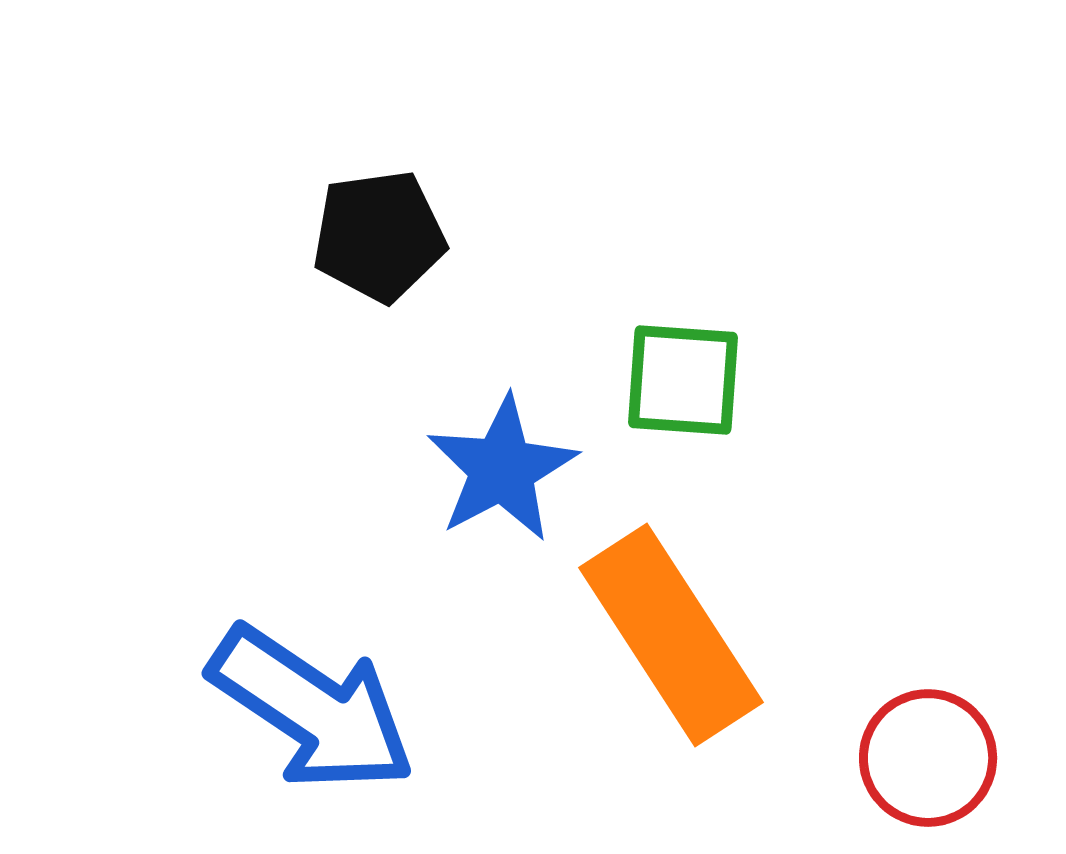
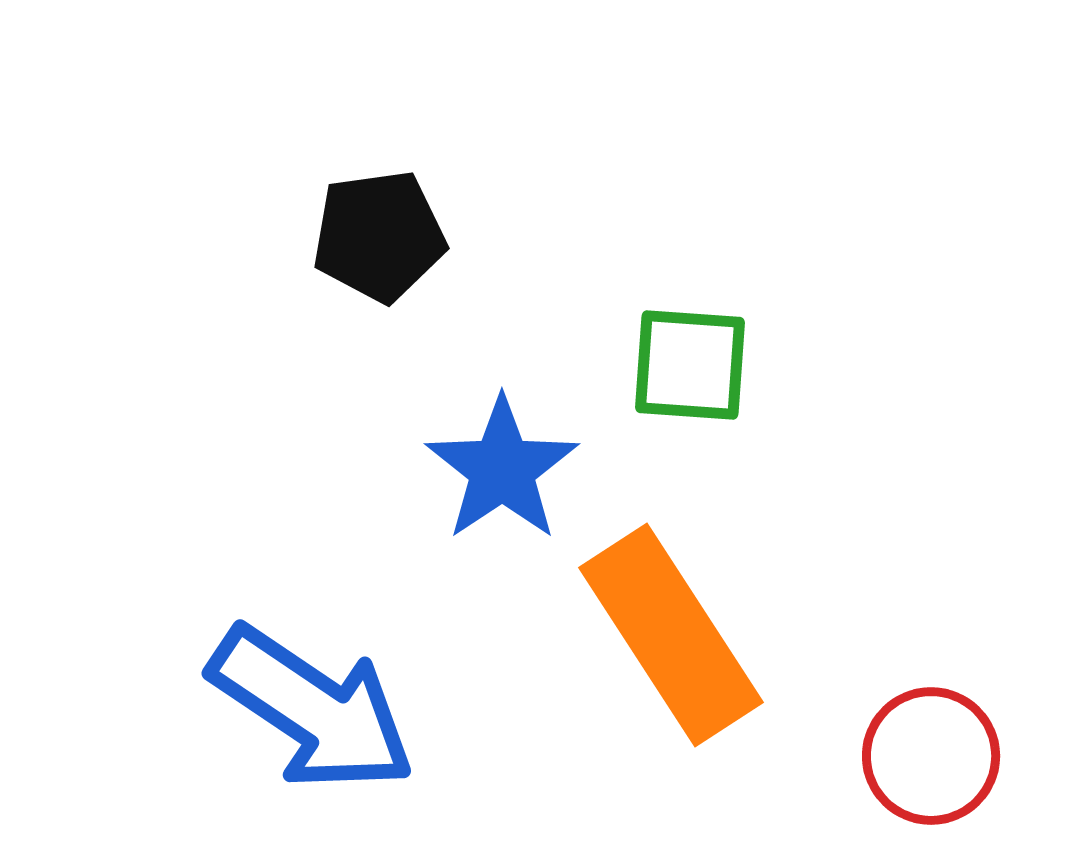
green square: moved 7 px right, 15 px up
blue star: rotated 6 degrees counterclockwise
red circle: moved 3 px right, 2 px up
